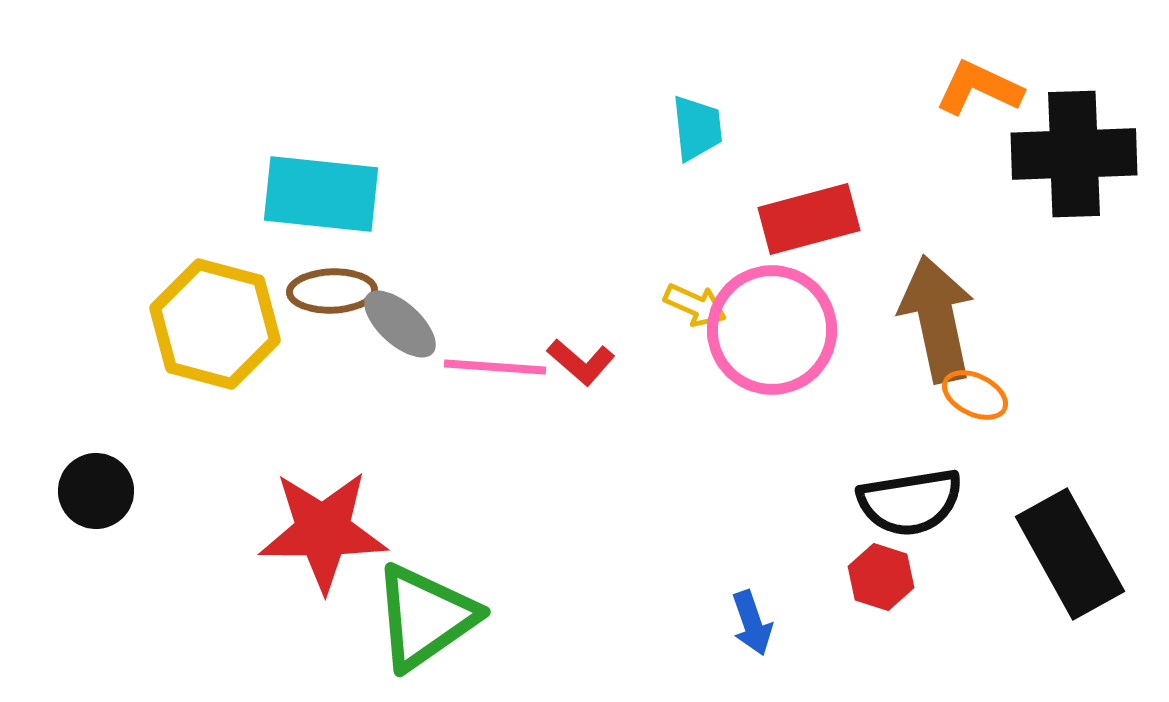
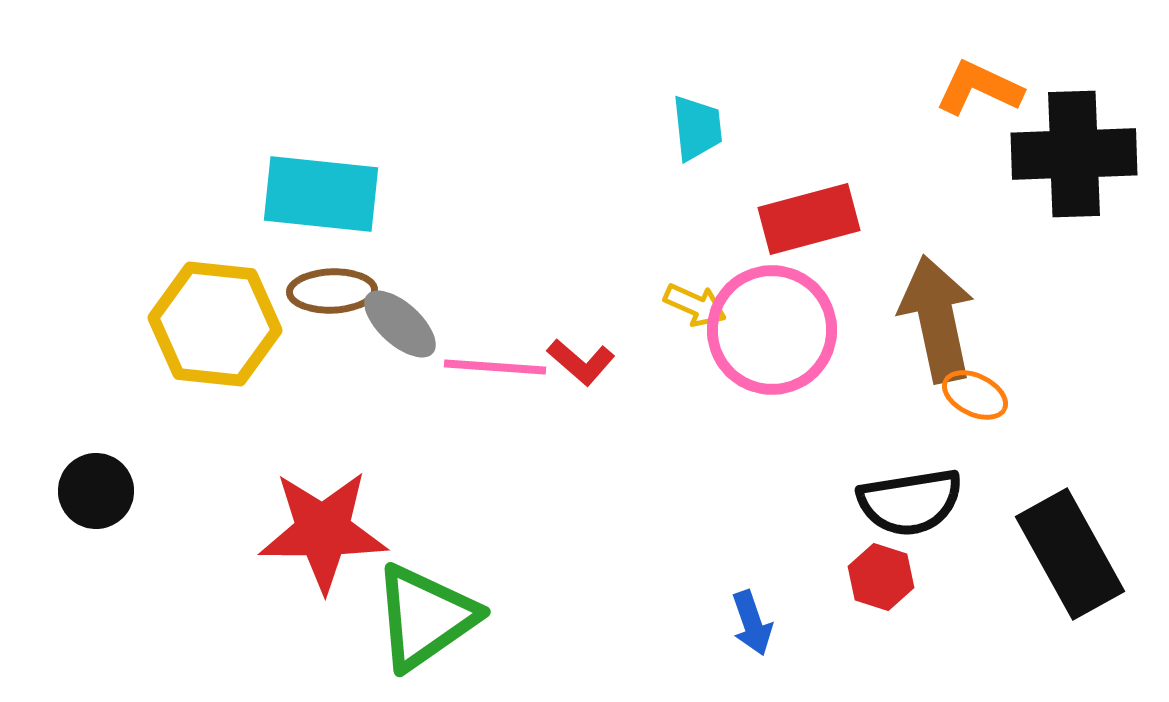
yellow hexagon: rotated 9 degrees counterclockwise
